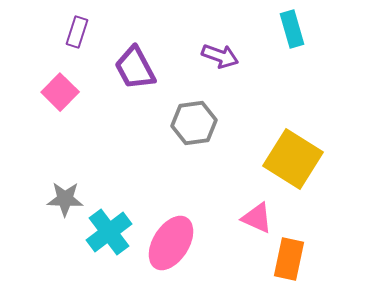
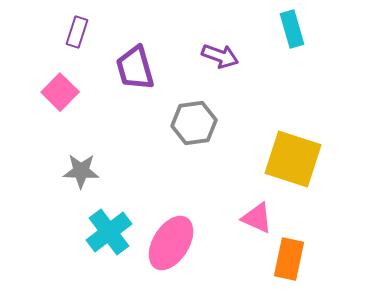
purple trapezoid: rotated 12 degrees clockwise
yellow square: rotated 14 degrees counterclockwise
gray star: moved 16 px right, 28 px up
